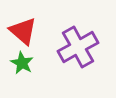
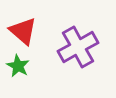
green star: moved 4 px left, 3 px down
